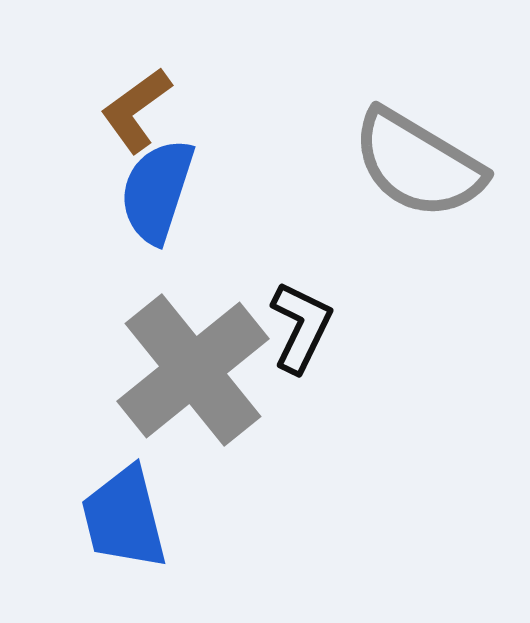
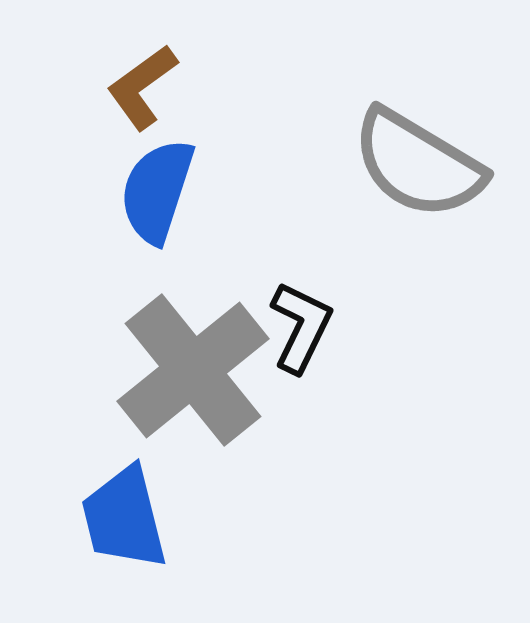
brown L-shape: moved 6 px right, 23 px up
